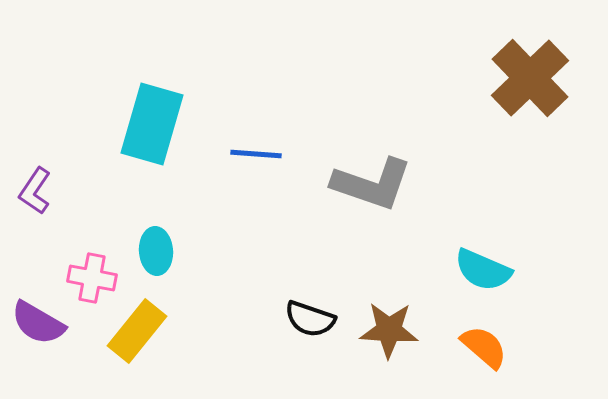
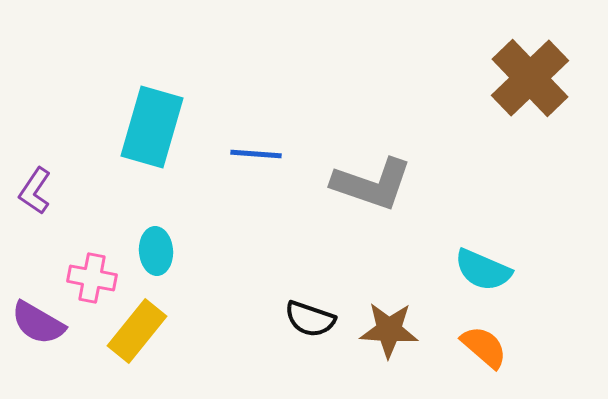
cyan rectangle: moved 3 px down
